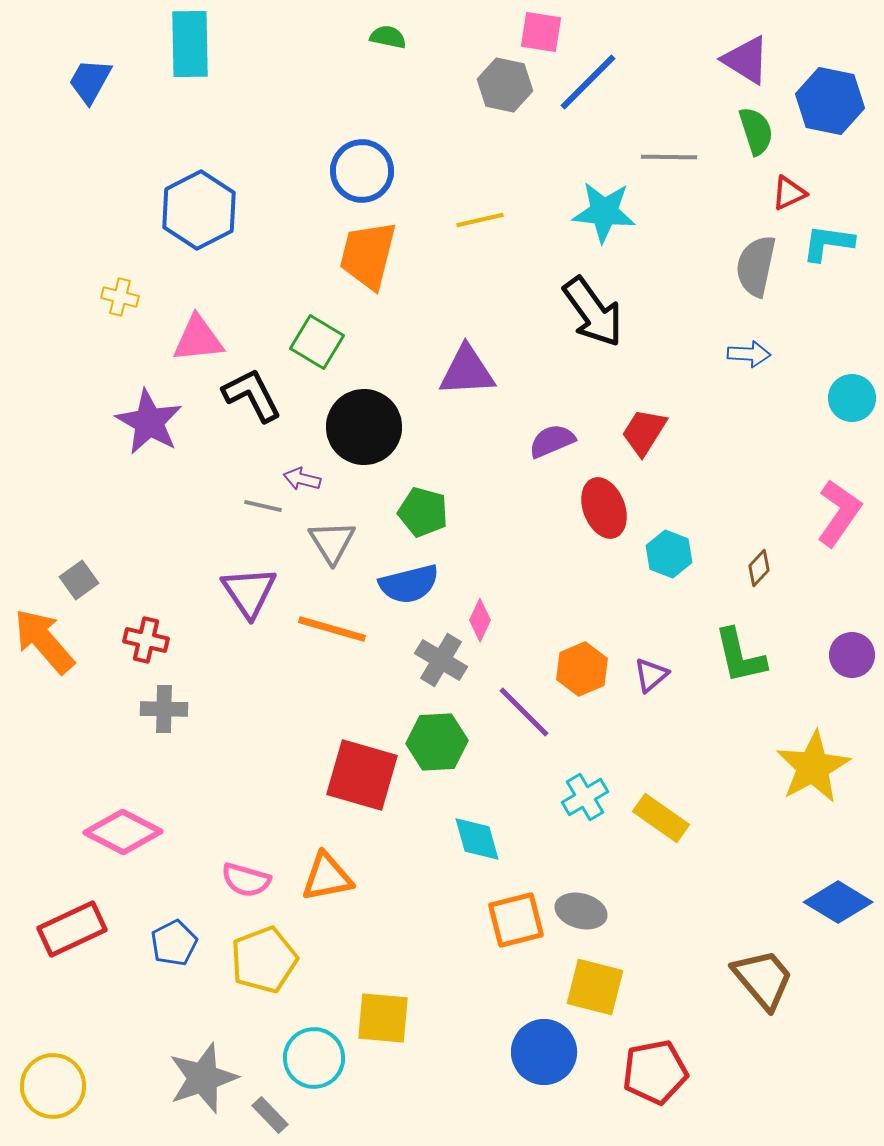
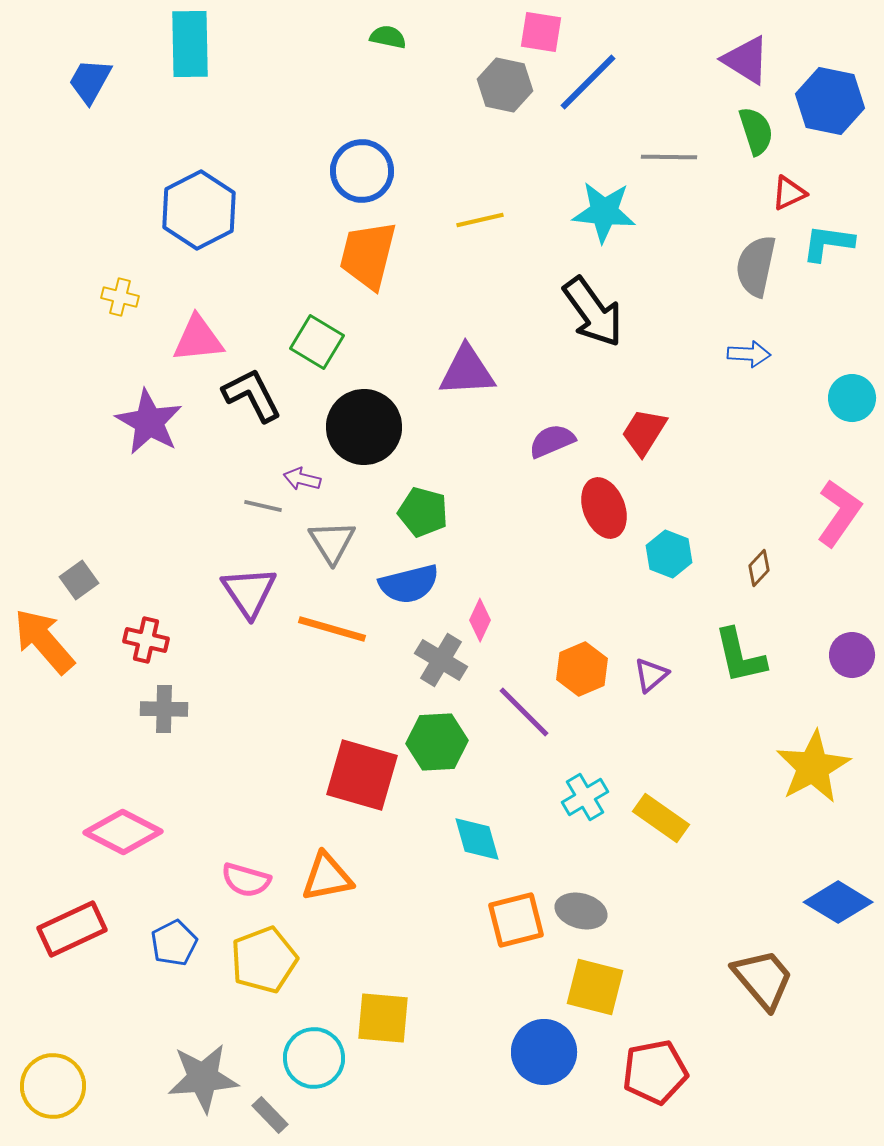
gray star at (203, 1078): rotated 14 degrees clockwise
